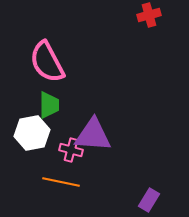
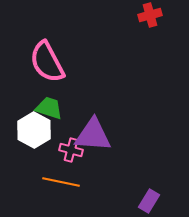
red cross: moved 1 px right
green trapezoid: moved 3 px down; rotated 72 degrees counterclockwise
white hexagon: moved 2 px right, 3 px up; rotated 20 degrees counterclockwise
purple rectangle: moved 1 px down
